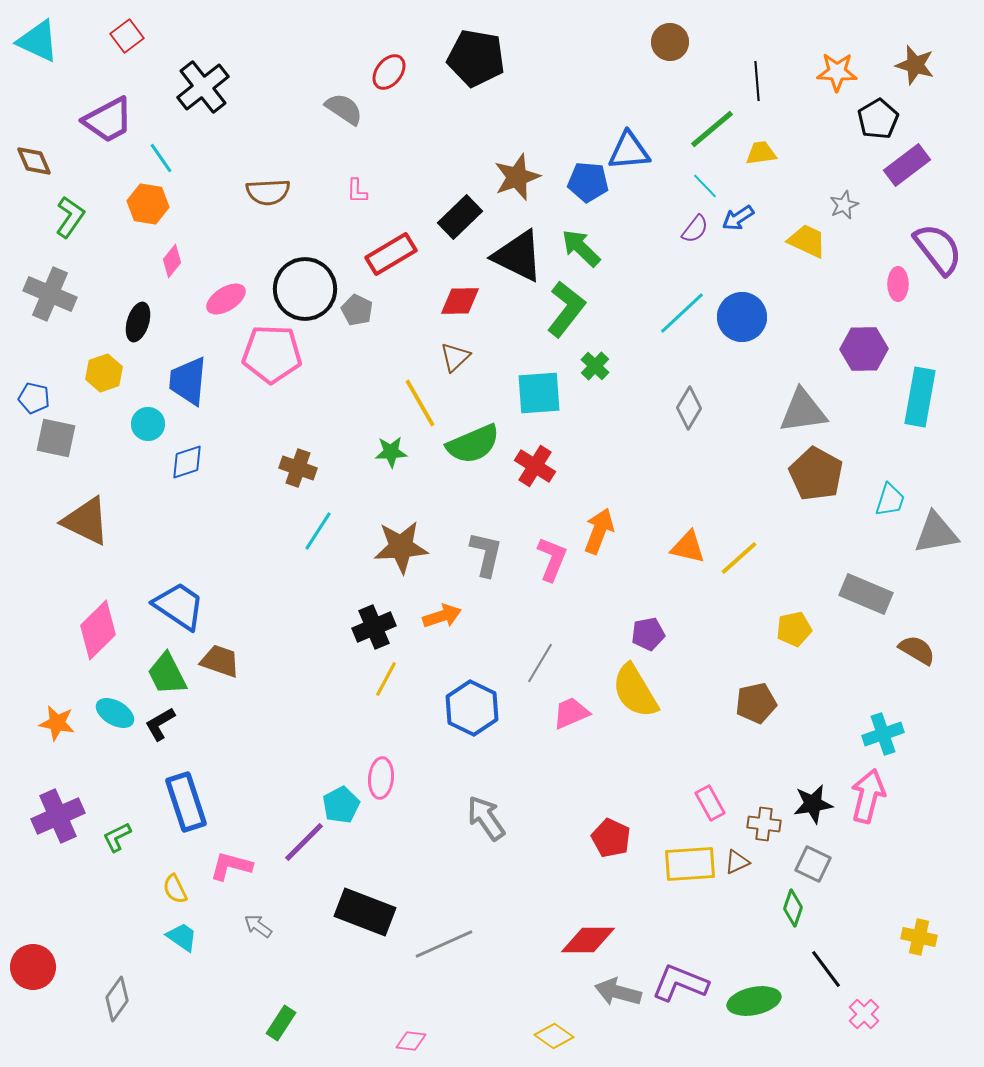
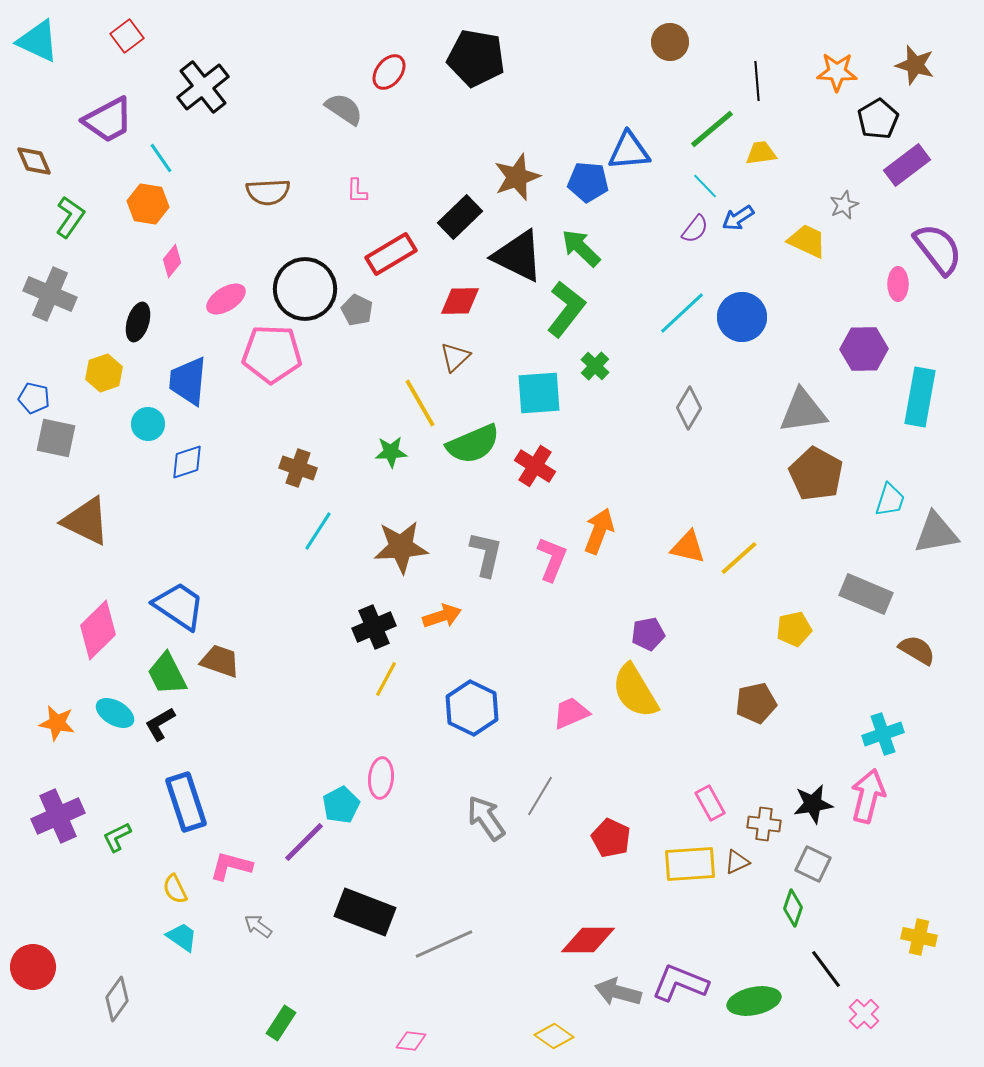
gray line at (540, 663): moved 133 px down
